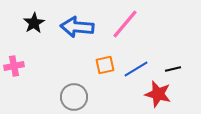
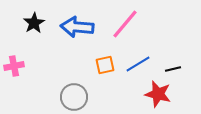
blue line: moved 2 px right, 5 px up
